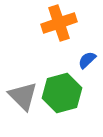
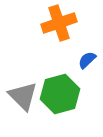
green hexagon: moved 2 px left, 1 px down
